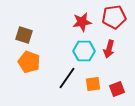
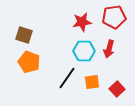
orange square: moved 1 px left, 2 px up
red square: rotated 21 degrees counterclockwise
